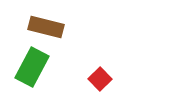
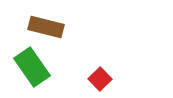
green rectangle: rotated 63 degrees counterclockwise
